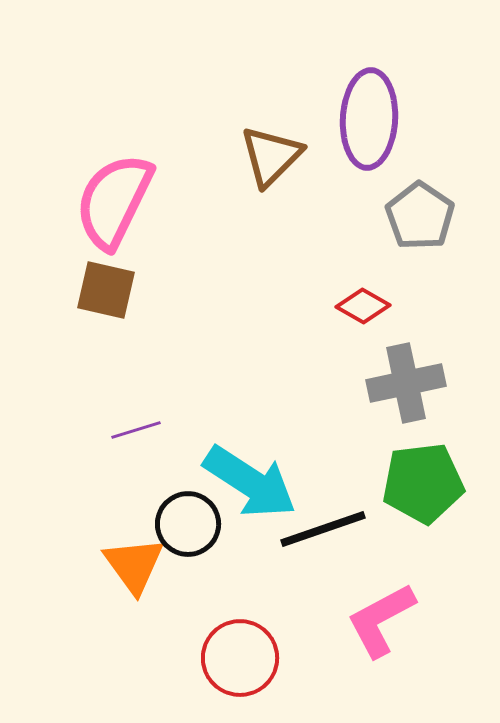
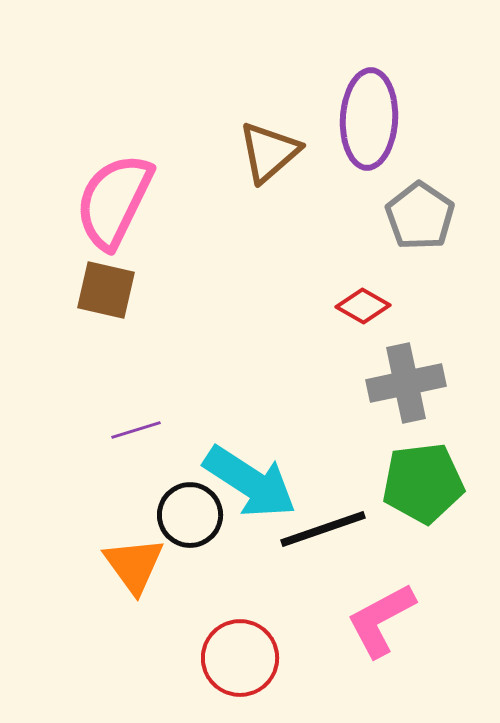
brown triangle: moved 2 px left, 4 px up; rotated 4 degrees clockwise
black circle: moved 2 px right, 9 px up
